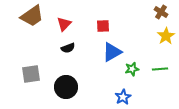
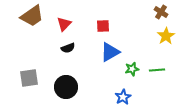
blue triangle: moved 2 px left
green line: moved 3 px left, 1 px down
gray square: moved 2 px left, 4 px down
